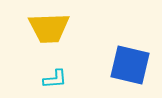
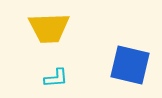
cyan L-shape: moved 1 px right, 1 px up
